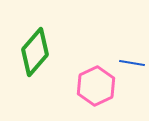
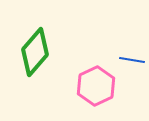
blue line: moved 3 px up
